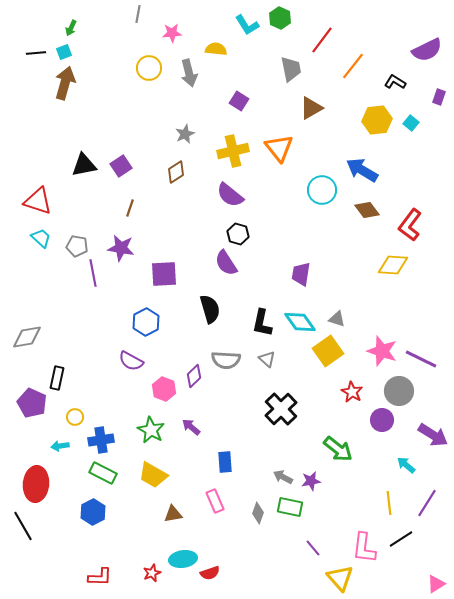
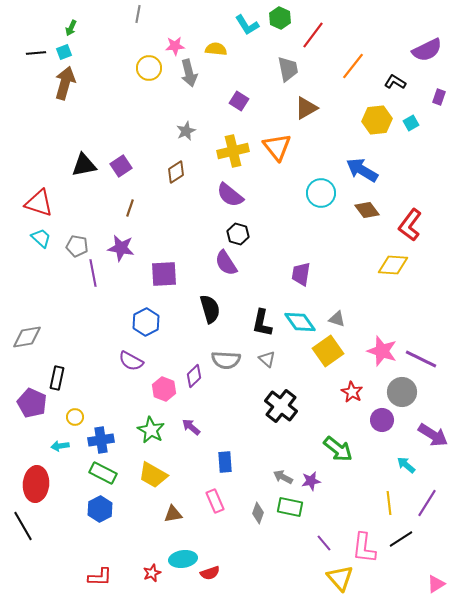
pink star at (172, 33): moved 3 px right, 13 px down
red line at (322, 40): moved 9 px left, 5 px up
gray trapezoid at (291, 69): moved 3 px left
brown triangle at (311, 108): moved 5 px left
cyan square at (411, 123): rotated 21 degrees clockwise
gray star at (185, 134): moved 1 px right, 3 px up
orange triangle at (279, 148): moved 2 px left, 1 px up
cyan circle at (322, 190): moved 1 px left, 3 px down
red triangle at (38, 201): moved 1 px right, 2 px down
gray circle at (399, 391): moved 3 px right, 1 px down
black cross at (281, 409): moved 3 px up; rotated 8 degrees counterclockwise
blue hexagon at (93, 512): moved 7 px right, 3 px up
purple line at (313, 548): moved 11 px right, 5 px up
